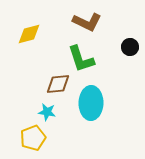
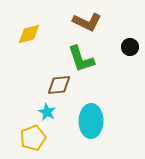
brown diamond: moved 1 px right, 1 px down
cyan ellipse: moved 18 px down
cyan star: rotated 18 degrees clockwise
